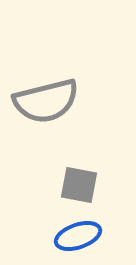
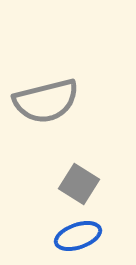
gray square: moved 1 px up; rotated 21 degrees clockwise
